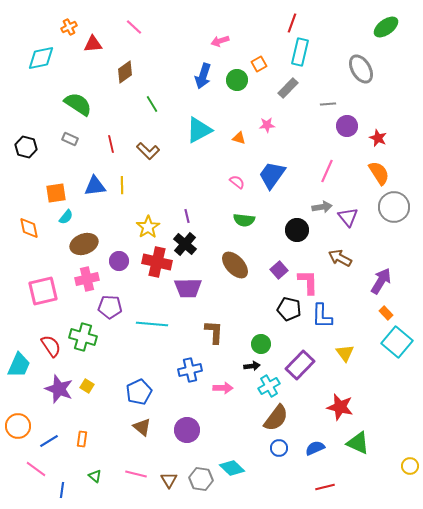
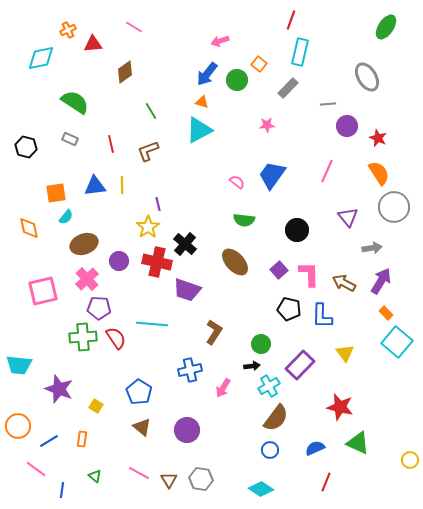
red line at (292, 23): moved 1 px left, 3 px up
orange cross at (69, 27): moved 1 px left, 3 px down
pink line at (134, 27): rotated 12 degrees counterclockwise
green ellipse at (386, 27): rotated 20 degrees counterclockwise
orange square at (259, 64): rotated 21 degrees counterclockwise
gray ellipse at (361, 69): moved 6 px right, 8 px down
blue arrow at (203, 76): moved 4 px right, 2 px up; rotated 20 degrees clockwise
green semicircle at (78, 104): moved 3 px left, 2 px up
green line at (152, 104): moved 1 px left, 7 px down
orange triangle at (239, 138): moved 37 px left, 36 px up
brown L-shape at (148, 151): rotated 115 degrees clockwise
gray arrow at (322, 207): moved 50 px right, 41 px down
purple line at (187, 216): moved 29 px left, 12 px up
brown arrow at (340, 258): moved 4 px right, 25 px down
brown ellipse at (235, 265): moved 3 px up
pink cross at (87, 279): rotated 30 degrees counterclockwise
pink L-shape at (308, 282): moved 1 px right, 8 px up
purple trapezoid at (188, 288): moved 1 px left, 2 px down; rotated 20 degrees clockwise
purple pentagon at (110, 307): moved 11 px left, 1 px down
brown L-shape at (214, 332): rotated 30 degrees clockwise
green cross at (83, 337): rotated 20 degrees counterclockwise
red semicircle at (51, 346): moved 65 px right, 8 px up
cyan trapezoid at (19, 365): rotated 72 degrees clockwise
yellow square at (87, 386): moved 9 px right, 20 px down
pink arrow at (223, 388): rotated 120 degrees clockwise
blue pentagon at (139, 392): rotated 15 degrees counterclockwise
blue circle at (279, 448): moved 9 px left, 2 px down
yellow circle at (410, 466): moved 6 px up
cyan diamond at (232, 468): moved 29 px right, 21 px down; rotated 10 degrees counterclockwise
pink line at (136, 474): moved 3 px right, 1 px up; rotated 15 degrees clockwise
red line at (325, 487): moved 1 px right, 5 px up; rotated 54 degrees counterclockwise
